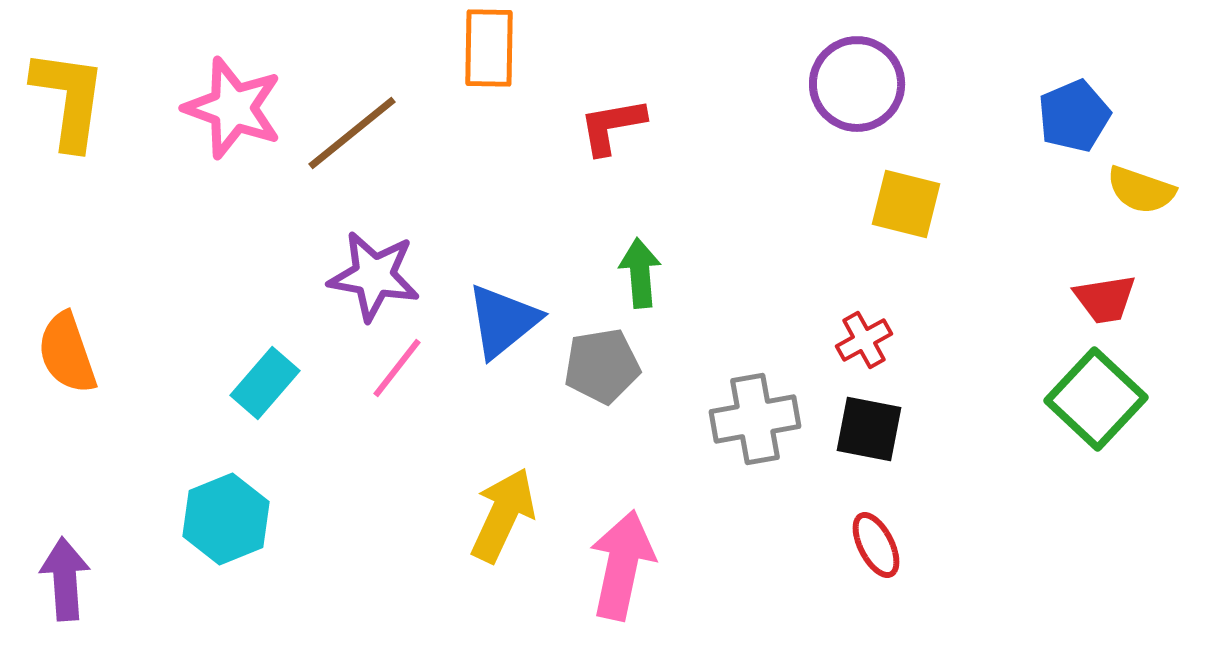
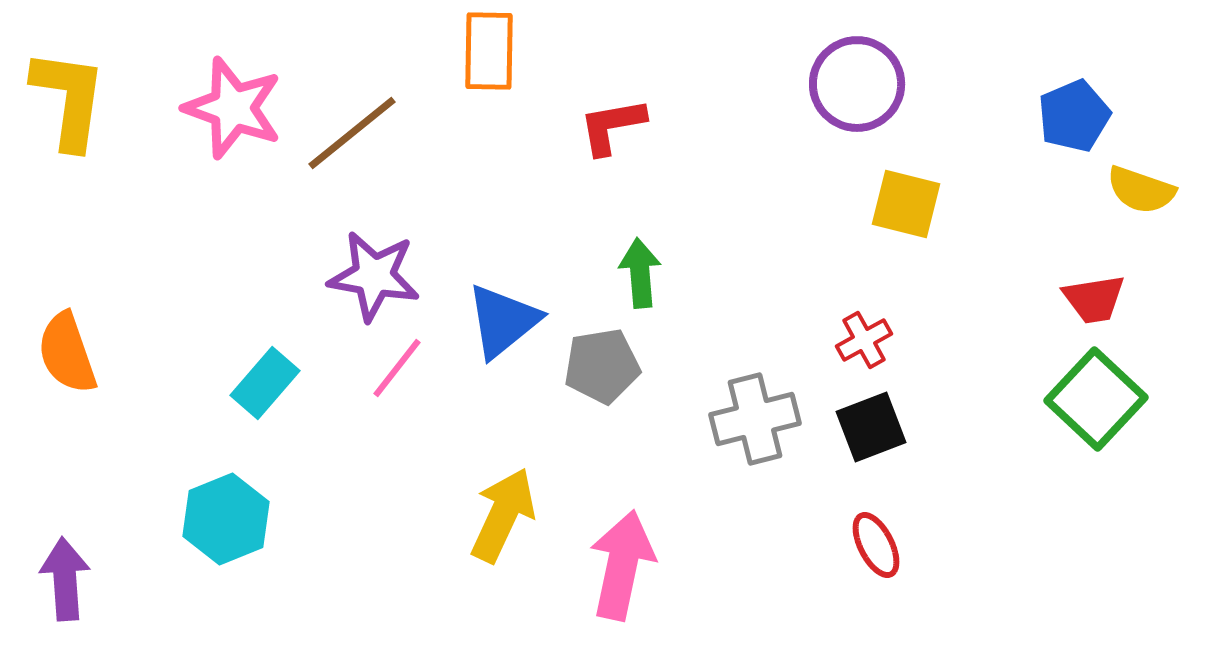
orange rectangle: moved 3 px down
red trapezoid: moved 11 px left
gray cross: rotated 4 degrees counterclockwise
black square: moved 2 px right, 2 px up; rotated 32 degrees counterclockwise
